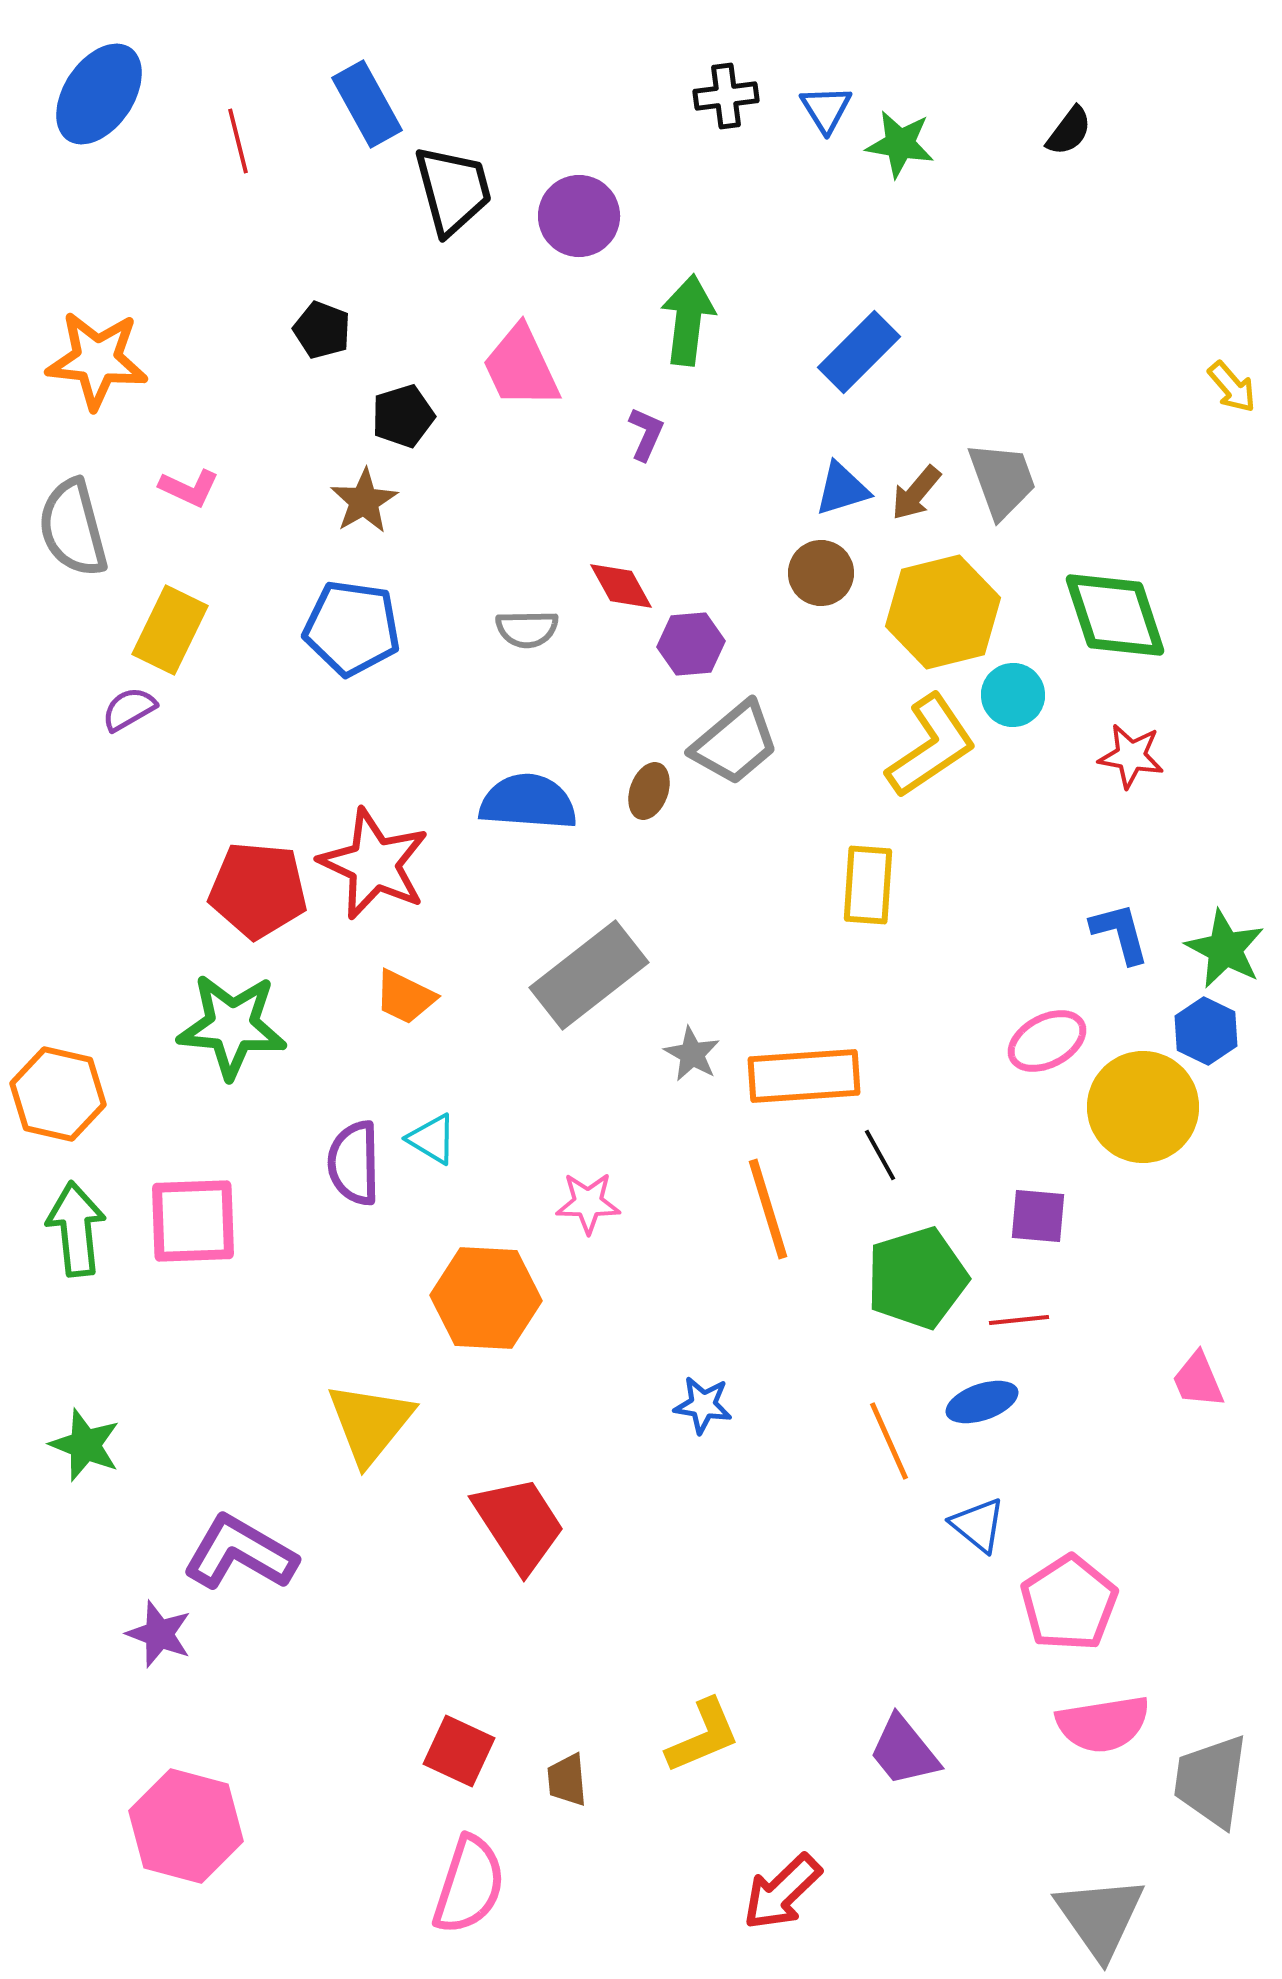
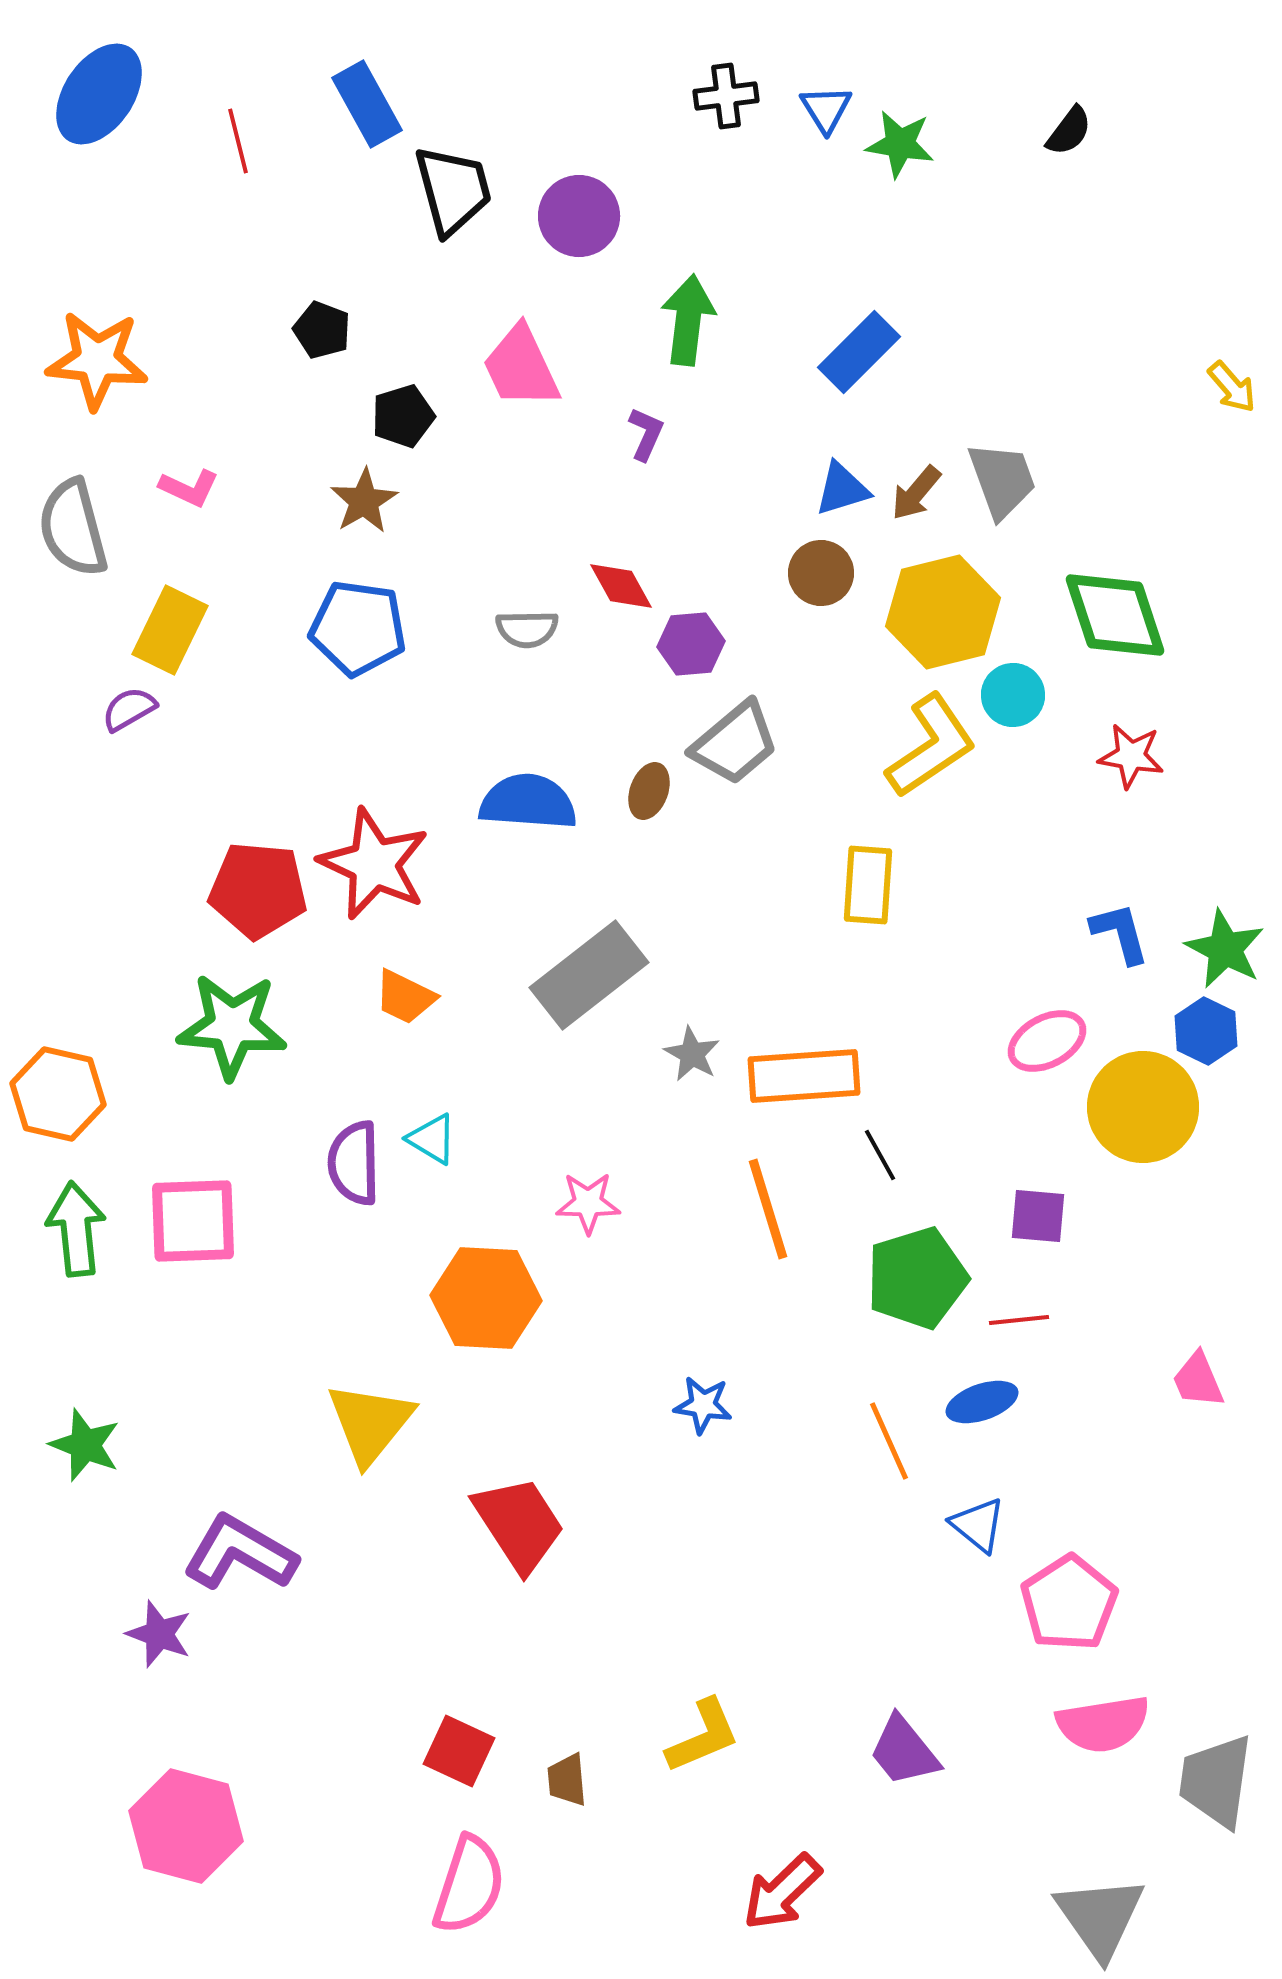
blue pentagon at (352, 628): moved 6 px right
gray trapezoid at (1211, 1781): moved 5 px right
